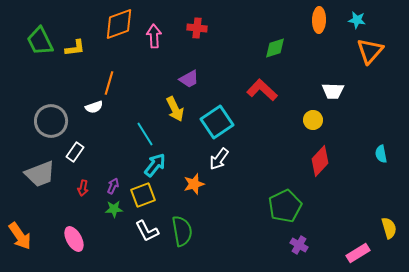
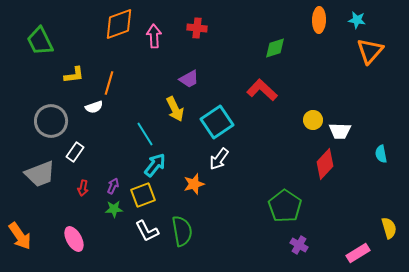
yellow L-shape: moved 1 px left, 27 px down
white trapezoid: moved 7 px right, 40 px down
red diamond: moved 5 px right, 3 px down
green pentagon: rotated 12 degrees counterclockwise
